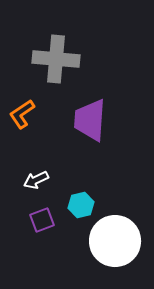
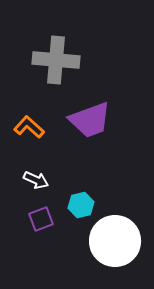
gray cross: moved 1 px down
orange L-shape: moved 7 px right, 13 px down; rotated 76 degrees clockwise
purple trapezoid: rotated 114 degrees counterclockwise
white arrow: rotated 130 degrees counterclockwise
purple square: moved 1 px left, 1 px up
